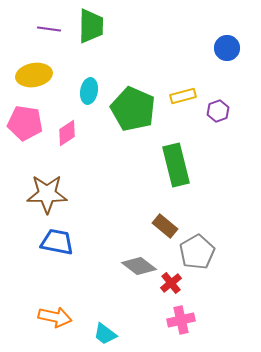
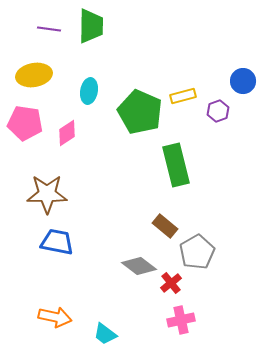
blue circle: moved 16 px right, 33 px down
green pentagon: moved 7 px right, 3 px down
